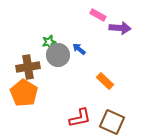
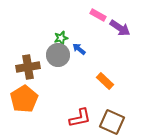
purple arrow: rotated 30 degrees clockwise
green star: moved 12 px right, 4 px up
orange pentagon: moved 6 px down; rotated 8 degrees clockwise
